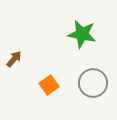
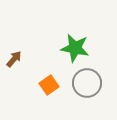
green star: moved 7 px left, 14 px down
gray circle: moved 6 px left
